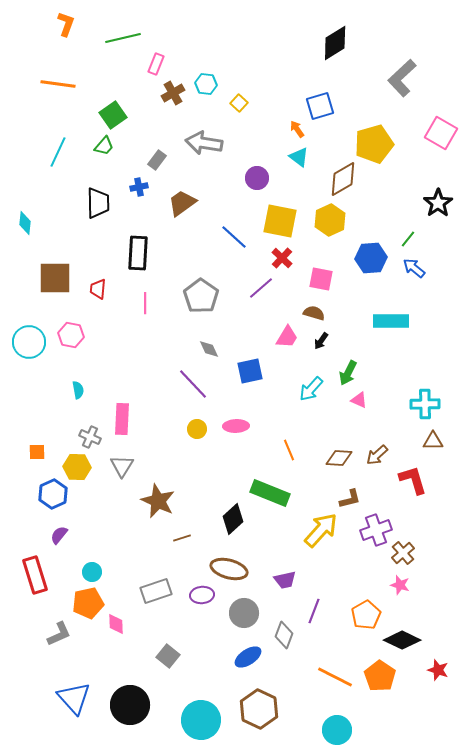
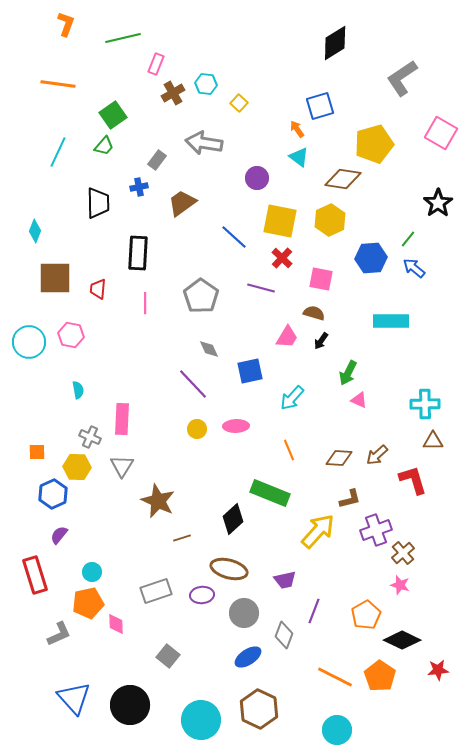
gray L-shape at (402, 78): rotated 9 degrees clockwise
brown diamond at (343, 179): rotated 39 degrees clockwise
cyan diamond at (25, 223): moved 10 px right, 8 px down; rotated 15 degrees clockwise
purple line at (261, 288): rotated 56 degrees clockwise
cyan arrow at (311, 389): moved 19 px left, 9 px down
yellow arrow at (321, 530): moved 3 px left, 1 px down
red star at (438, 670): rotated 25 degrees counterclockwise
